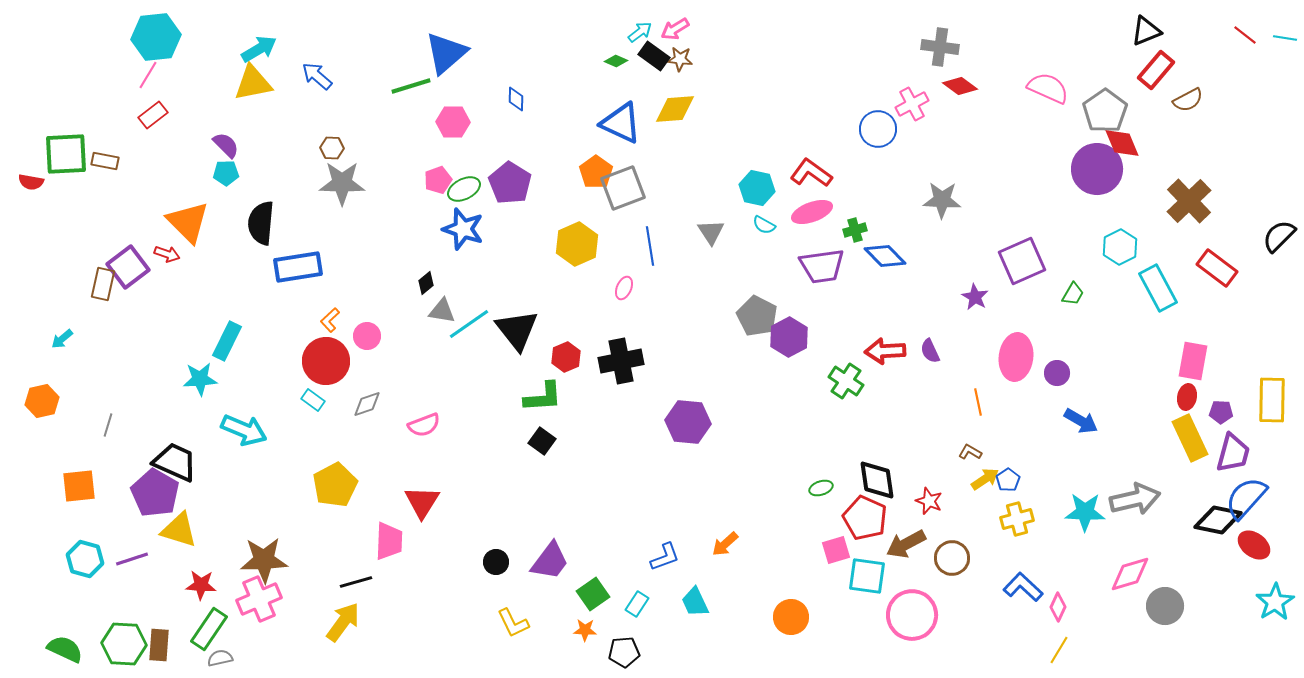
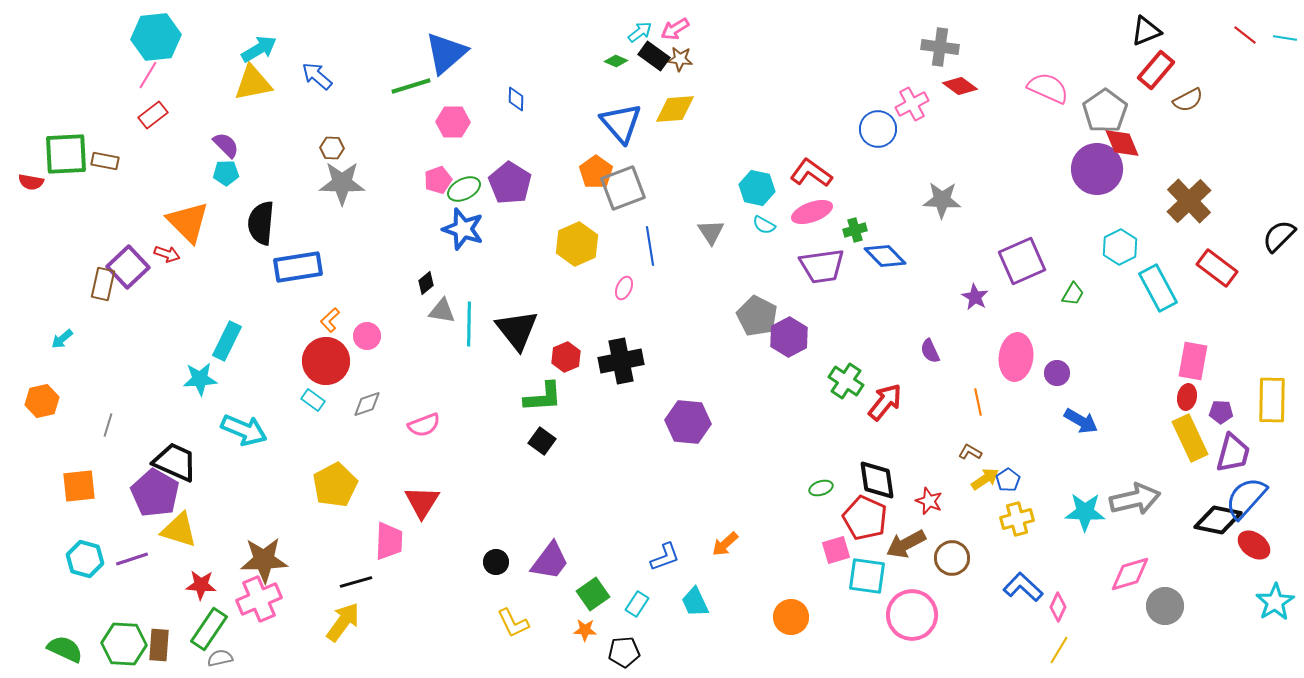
blue triangle at (621, 123): rotated 24 degrees clockwise
purple square at (128, 267): rotated 6 degrees counterclockwise
cyan line at (469, 324): rotated 54 degrees counterclockwise
red arrow at (885, 351): moved 51 px down; rotated 132 degrees clockwise
